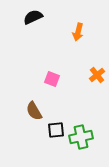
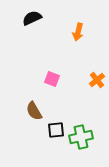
black semicircle: moved 1 px left, 1 px down
orange cross: moved 5 px down
